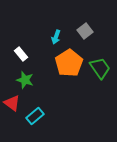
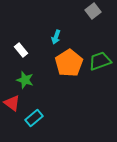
gray square: moved 8 px right, 20 px up
white rectangle: moved 4 px up
green trapezoid: moved 7 px up; rotated 75 degrees counterclockwise
cyan rectangle: moved 1 px left, 2 px down
